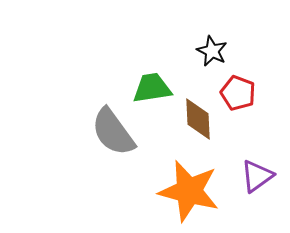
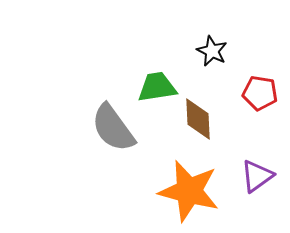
green trapezoid: moved 5 px right, 1 px up
red pentagon: moved 22 px right; rotated 12 degrees counterclockwise
gray semicircle: moved 4 px up
